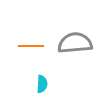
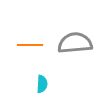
orange line: moved 1 px left, 1 px up
